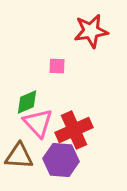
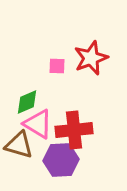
red star: moved 27 px down; rotated 12 degrees counterclockwise
pink triangle: moved 1 px down; rotated 16 degrees counterclockwise
red cross: rotated 18 degrees clockwise
brown triangle: moved 11 px up; rotated 12 degrees clockwise
purple hexagon: rotated 8 degrees counterclockwise
